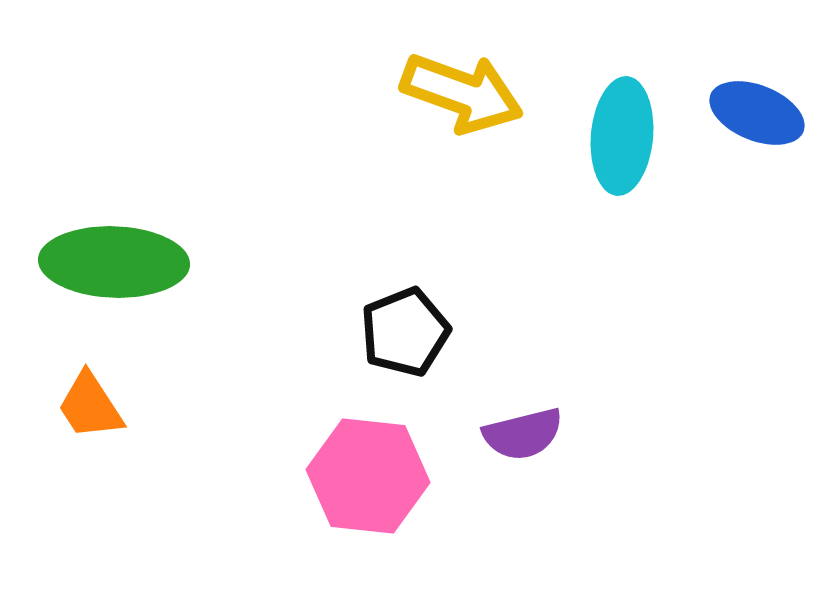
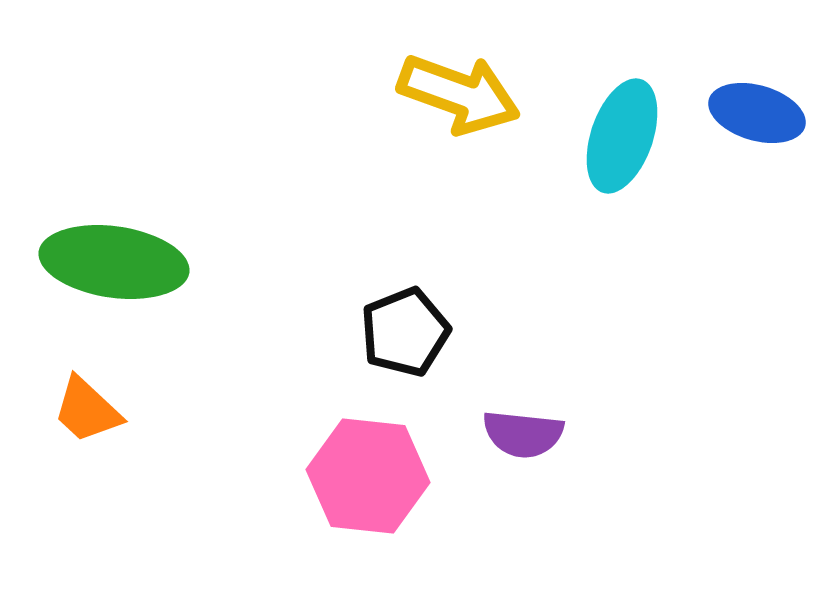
yellow arrow: moved 3 px left, 1 px down
blue ellipse: rotated 6 degrees counterclockwise
cyan ellipse: rotated 14 degrees clockwise
green ellipse: rotated 6 degrees clockwise
orange trapezoid: moved 3 px left, 4 px down; rotated 14 degrees counterclockwise
purple semicircle: rotated 20 degrees clockwise
